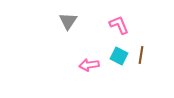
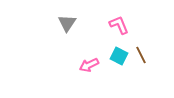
gray triangle: moved 1 px left, 2 px down
brown line: rotated 36 degrees counterclockwise
pink arrow: rotated 18 degrees counterclockwise
